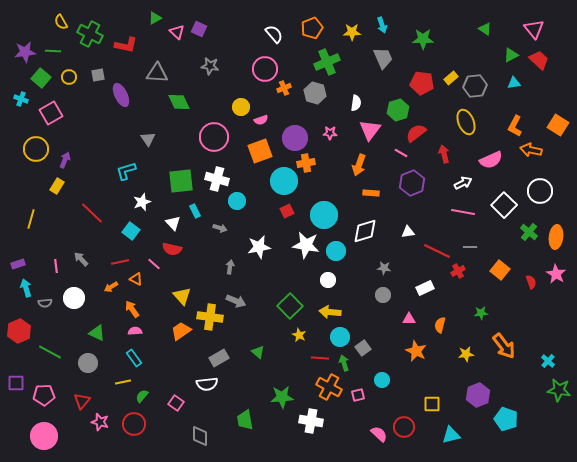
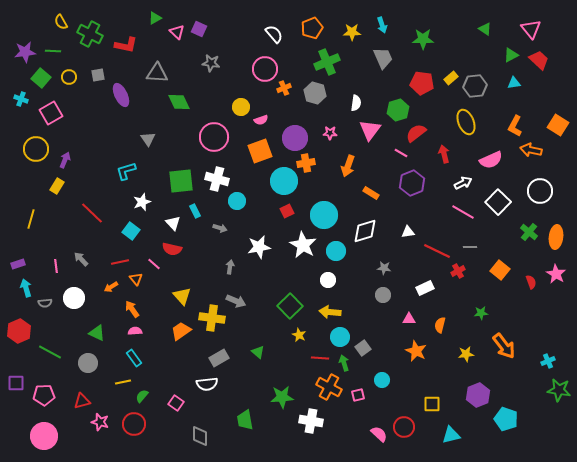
pink triangle at (534, 29): moved 3 px left
gray star at (210, 66): moved 1 px right, 3 px up
orange arrow at (359, 165): moved 11 px left, 1 px down
orange rectangle at (371, 193): rotated 28 degrees clockwise
white square at (504, 205): moved 6 px left, 3 px up
pink line at (463, 212): rotated 20 degrees clockwise
white star at (306, 245): moved 3 px left; rotated 20 degrees clockwise
orange triangle at (136, 279): rotated 24 degrees clockwise
yellow cross at (210, 317): moved 2 px right, 1 px down
cyan cross at (548, 361): rotated 24 degrees clockwise
red triangle at (82, 401): rotated 36 degrees clockwise
